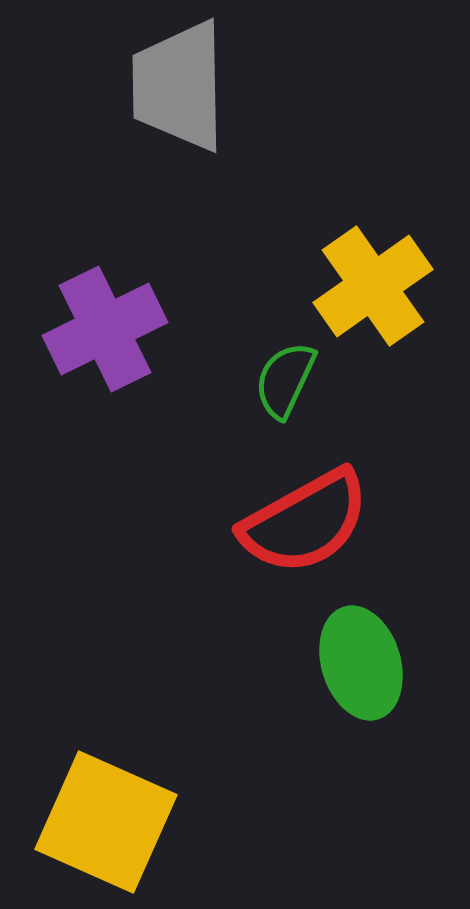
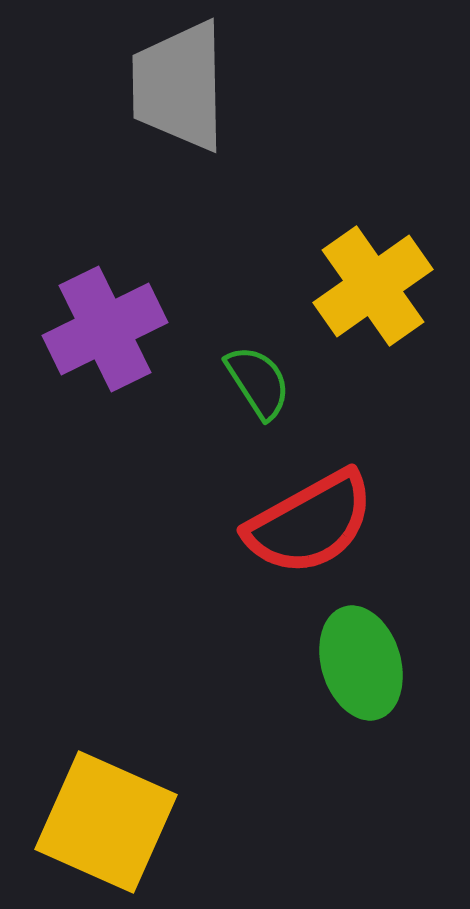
green semicircle: moved 27 px left, 2 px down; rotated 122 degrees clockwise
red semicircle: moved 5 px right, 1 px down
